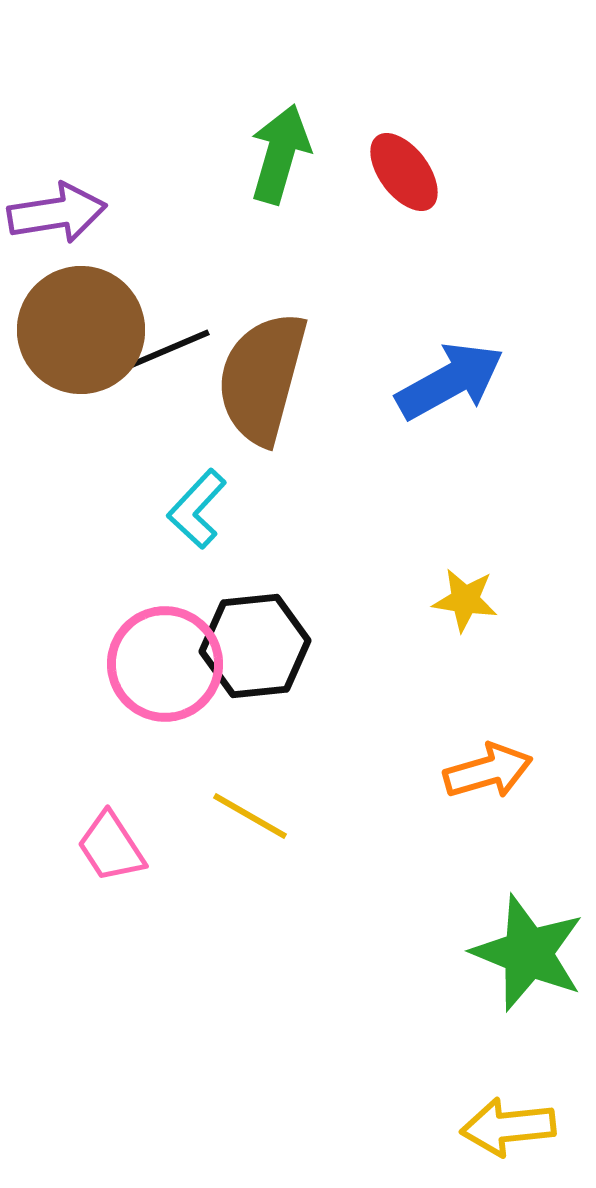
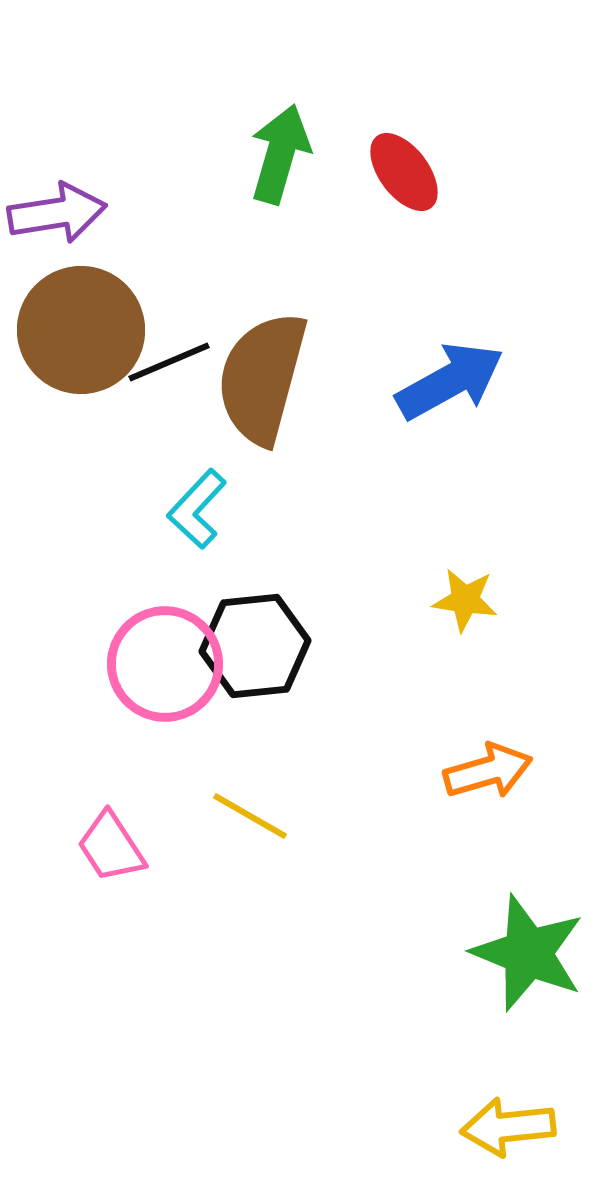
black line: moved 13 px down
